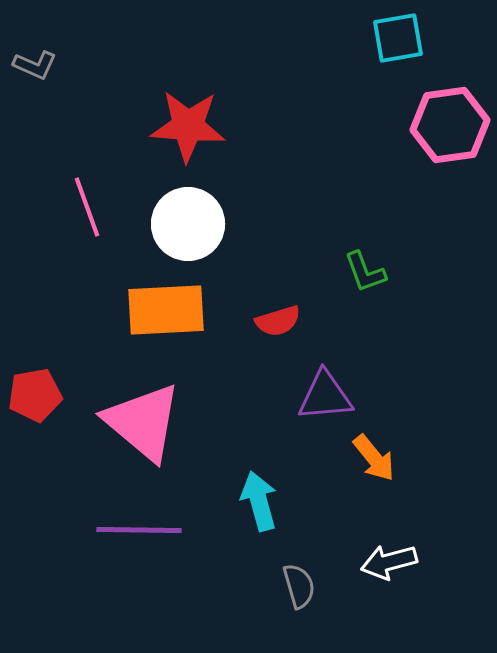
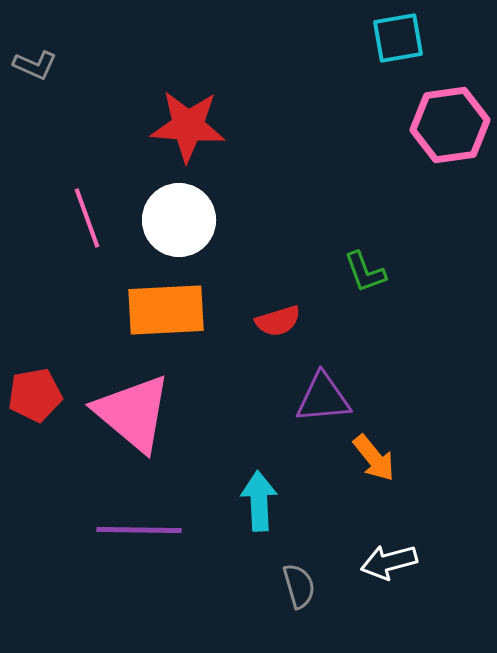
pink line: moved 11 px down
white circle: moved 9 px left, 4 px up
purple triangle: moved 2 px left, 2 px down
pink triangle: moved 10 px left, 9 px up
cyan arrow: rotated 12 degrees clockwise
